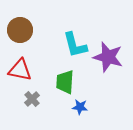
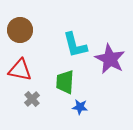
purple star: moved 2 px right, 2 px down; rotated 12 degrees clockwise
